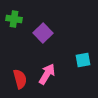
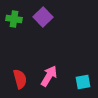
purple square: moved 16 px up
cyan square: moved 22 px down
pink arrow: moved 2 px right, 2 px down
